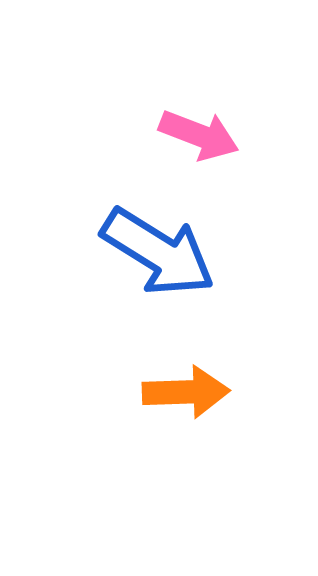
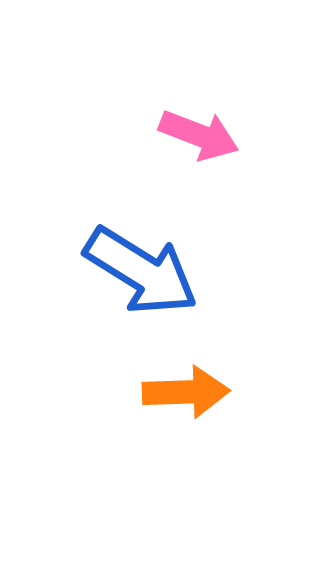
blue arrow: moved 17 px left, 19 px down
